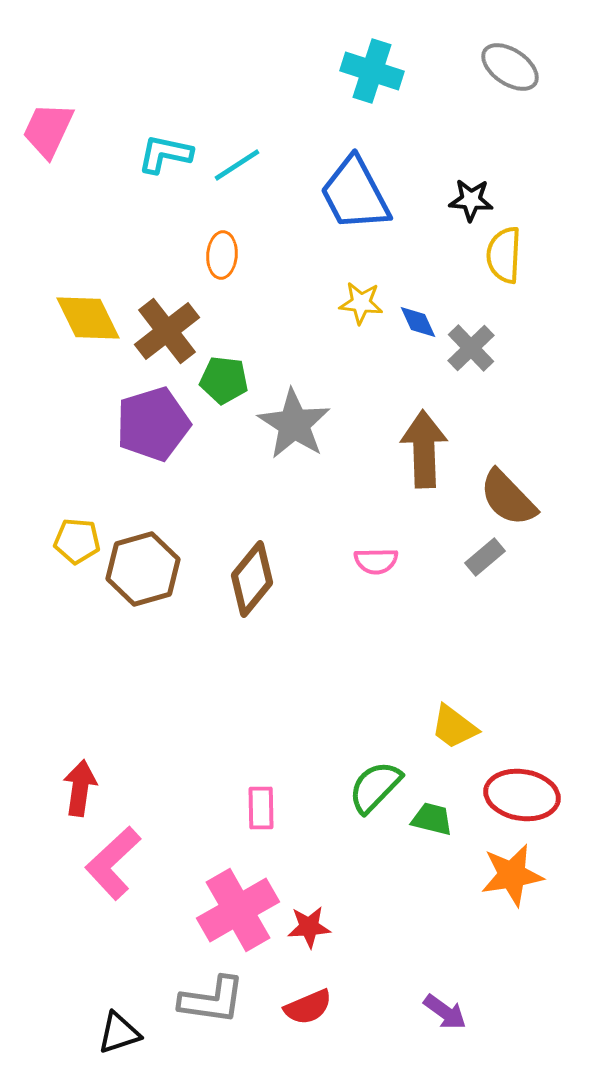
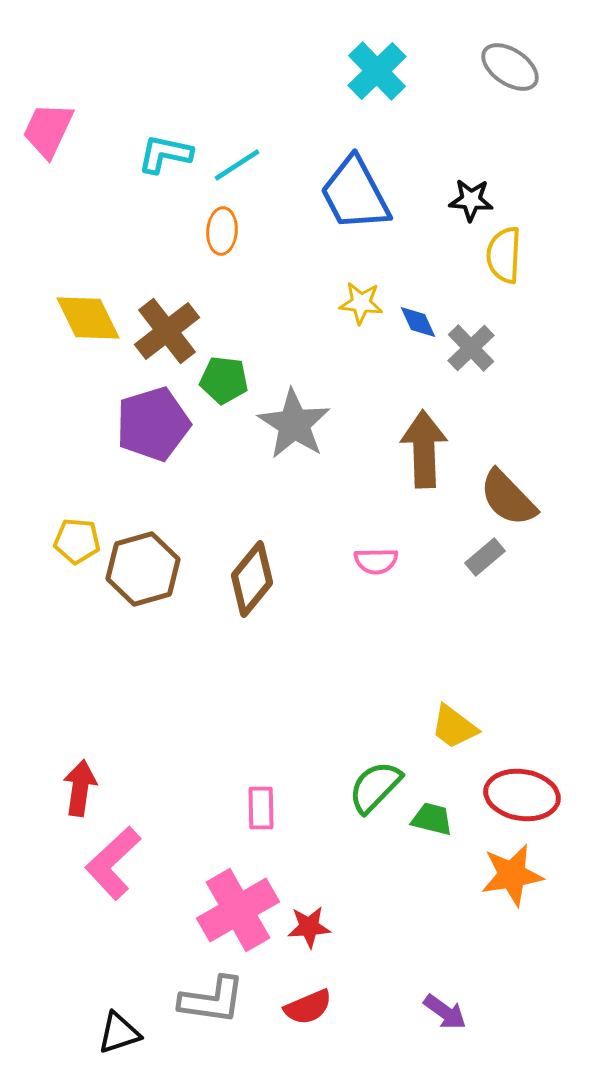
cyan cross: moved 5 px right; rotated 28 degrees clockwise
orange ellipse: moved 24 px up
